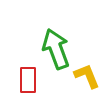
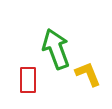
yellow L-shape: moved 1 px right, 2 px up
